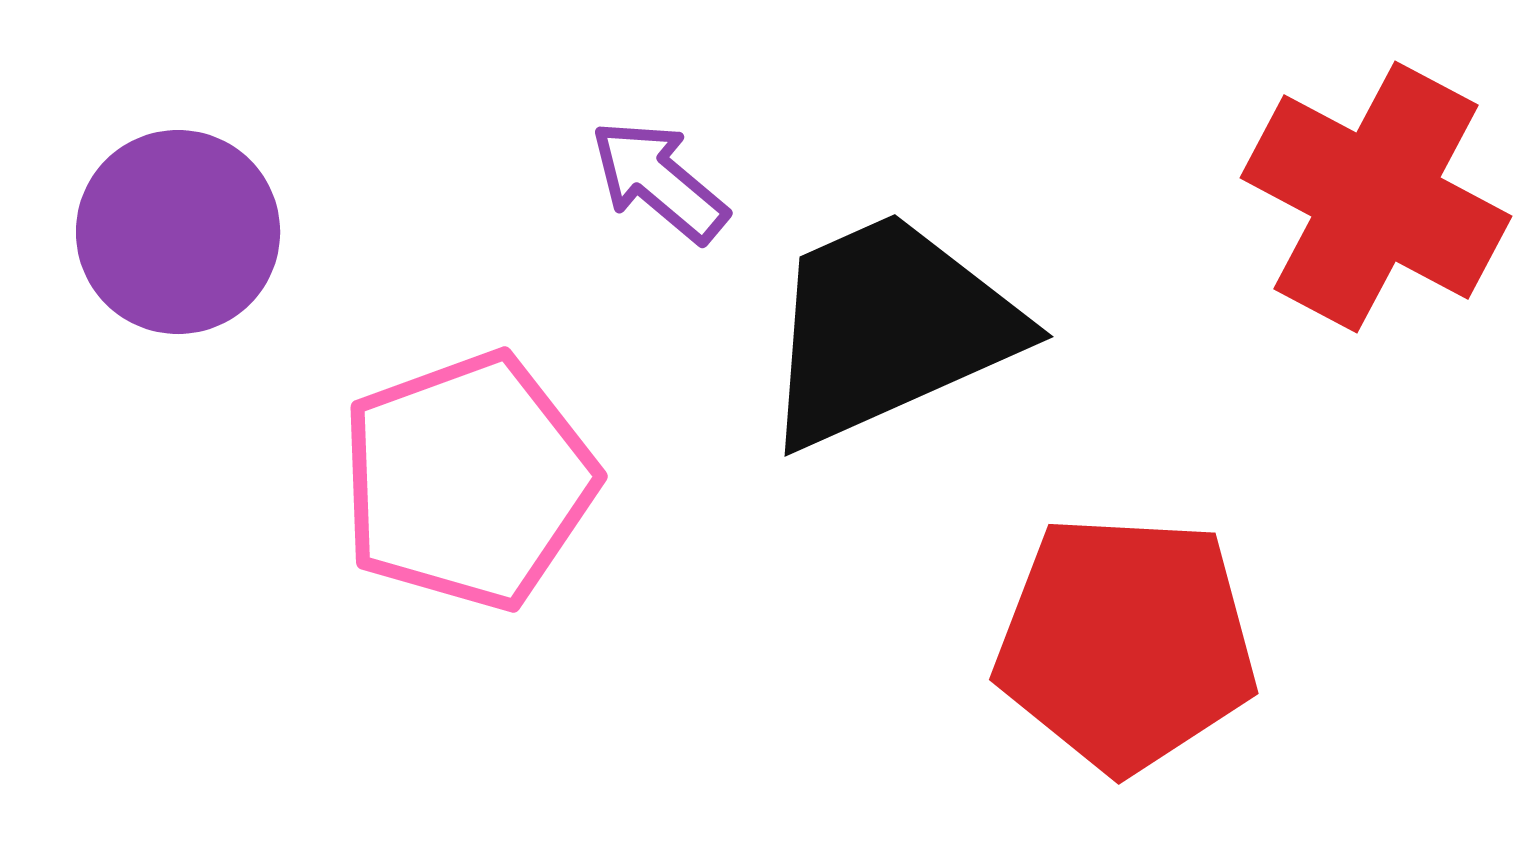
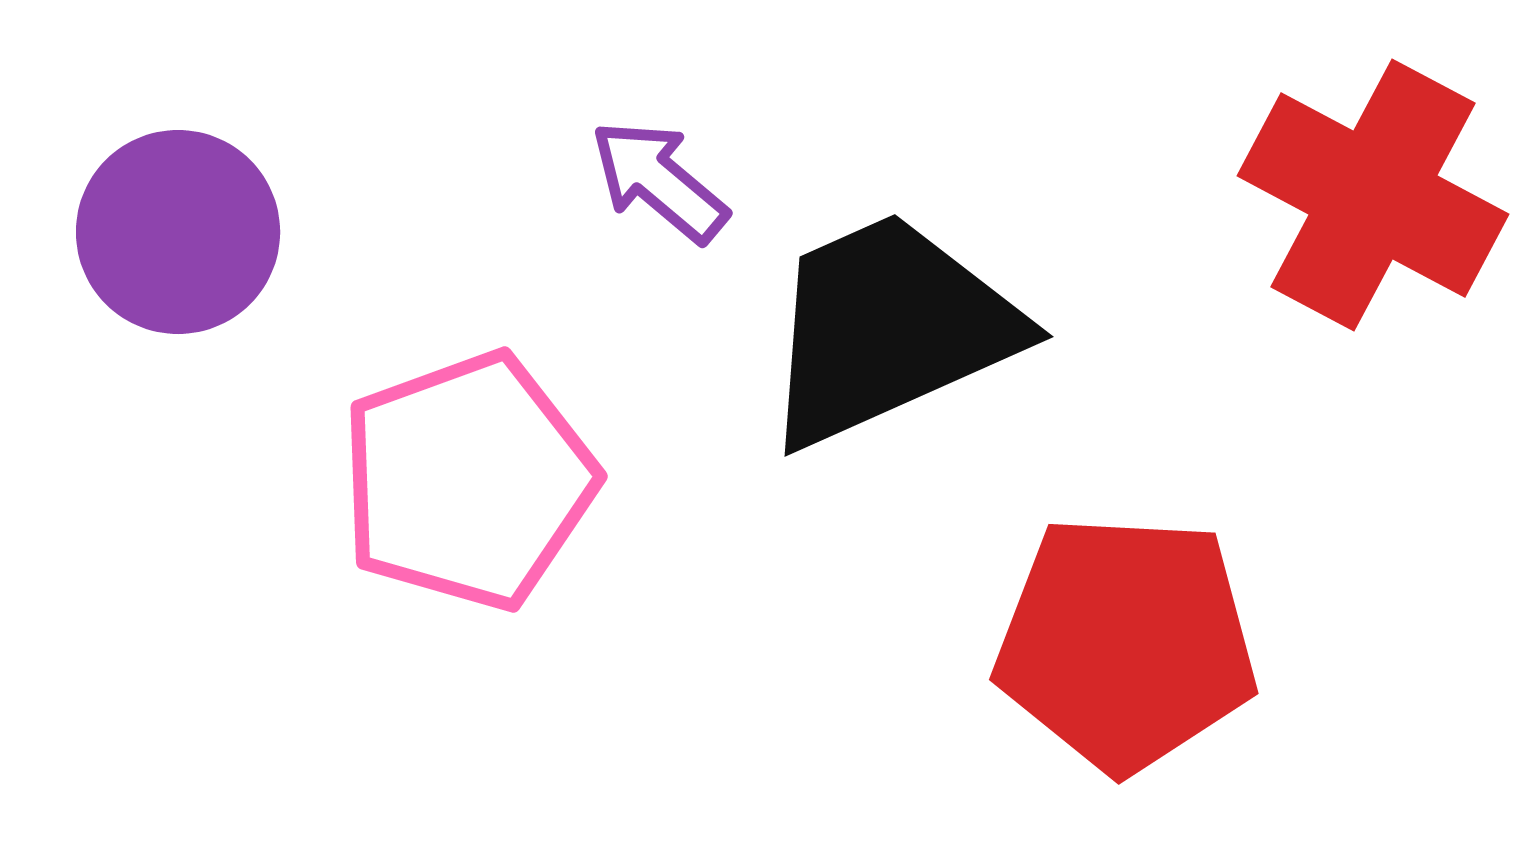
red cross: moved 3 px left, 2 px up
